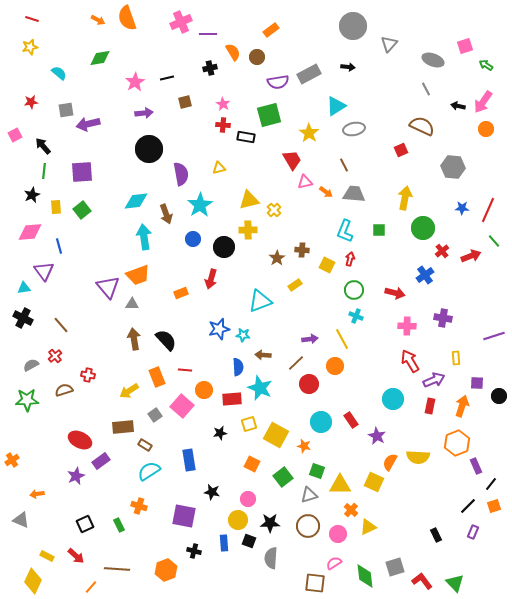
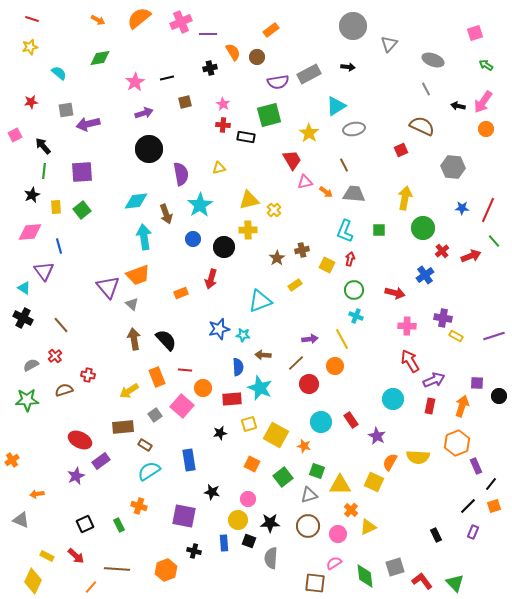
orange semicircle at (127, 18): moved 12 px right; rotated 70 degrees clockwise
pink square at (465, 46): moved 10 px right, 13 px up
purple arrow at (144, 113): rotated 12 degrees counterclockwise
brown cross at (302, 250): rotated 16 degrees counterclockwise
cyan triangle at (24, 288): rotated 40 degrees clockwise
gray triangle at (132, 304): rotated 40 degrees clockwise
yellow rectangle at (456, 358): moved 22 px up; rotated 56 degrees counterclockwise
orange circle at (204, 390): moved 1 px left, 2 px up
